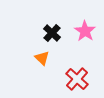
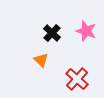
pink star: moved 1 px right; rotated 15 degrees counterclockwise
orange triangle: moved 1 px left, 2 px down
